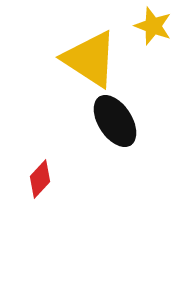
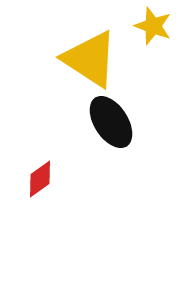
black ellipse: moved 4 px left, 1 px down
red diamond: rotated 12 degrees clockwise
